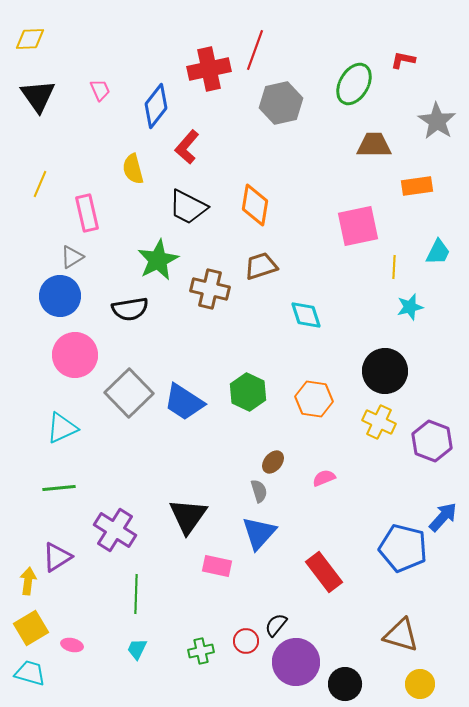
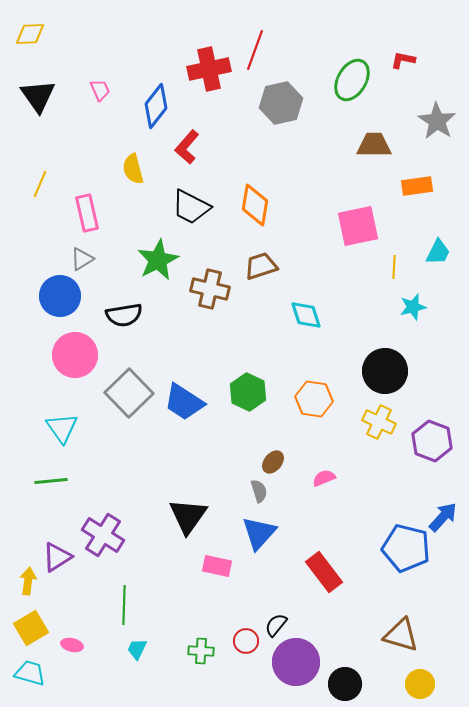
yellow diamond at (30, 39): moved 5 px up
green ellipse at (354, 84): moved 2 px left, 4 px up
black trapezoid at (188, 207): moved 3 px right
gray triangle at (72, 257): moved 10 px right, 2 px down
cyan star at (410, 307): moved 3 px right
black semicircle at (130, 309): moved 6 px left, 6 px down
cyan triangle at (62, 428): rotated 40 degrees counterclockwise
green line at (59, 488): moved 8 px left, 7 px up
purple cross at (115, 530): moved 12 px left, 5 px down
blue pentagon at (403, 548): moved 3 px right
green line at (136, 594): moved 12 px left, 11 px down
green cross at (201, 651): rotated 15 degrees clockwise
